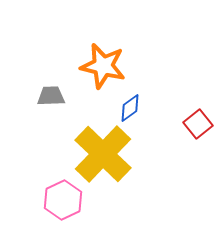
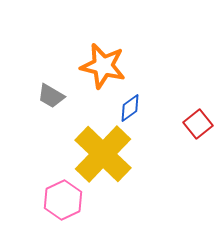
gray trapezoid: rotated 148 degrees counterclockwise
